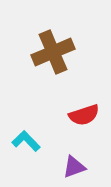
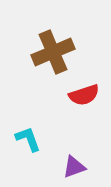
red semicircle: moved 20 px up
cyan L-shape: moved 2 px right, 2 px up; rotated 24 degrees clockwise
